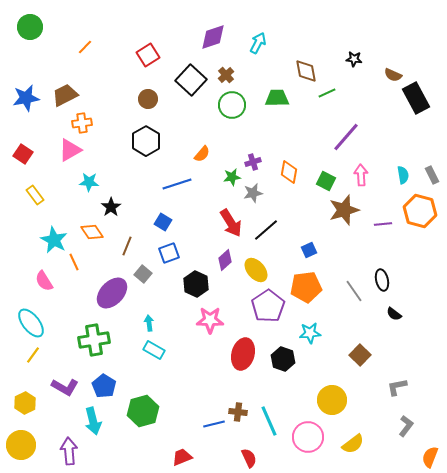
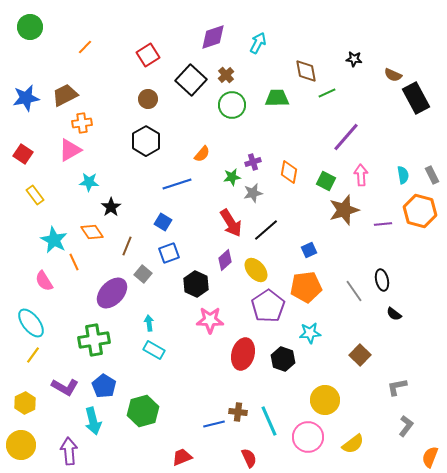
yellow circle at (332, 400): moved 7 px left
